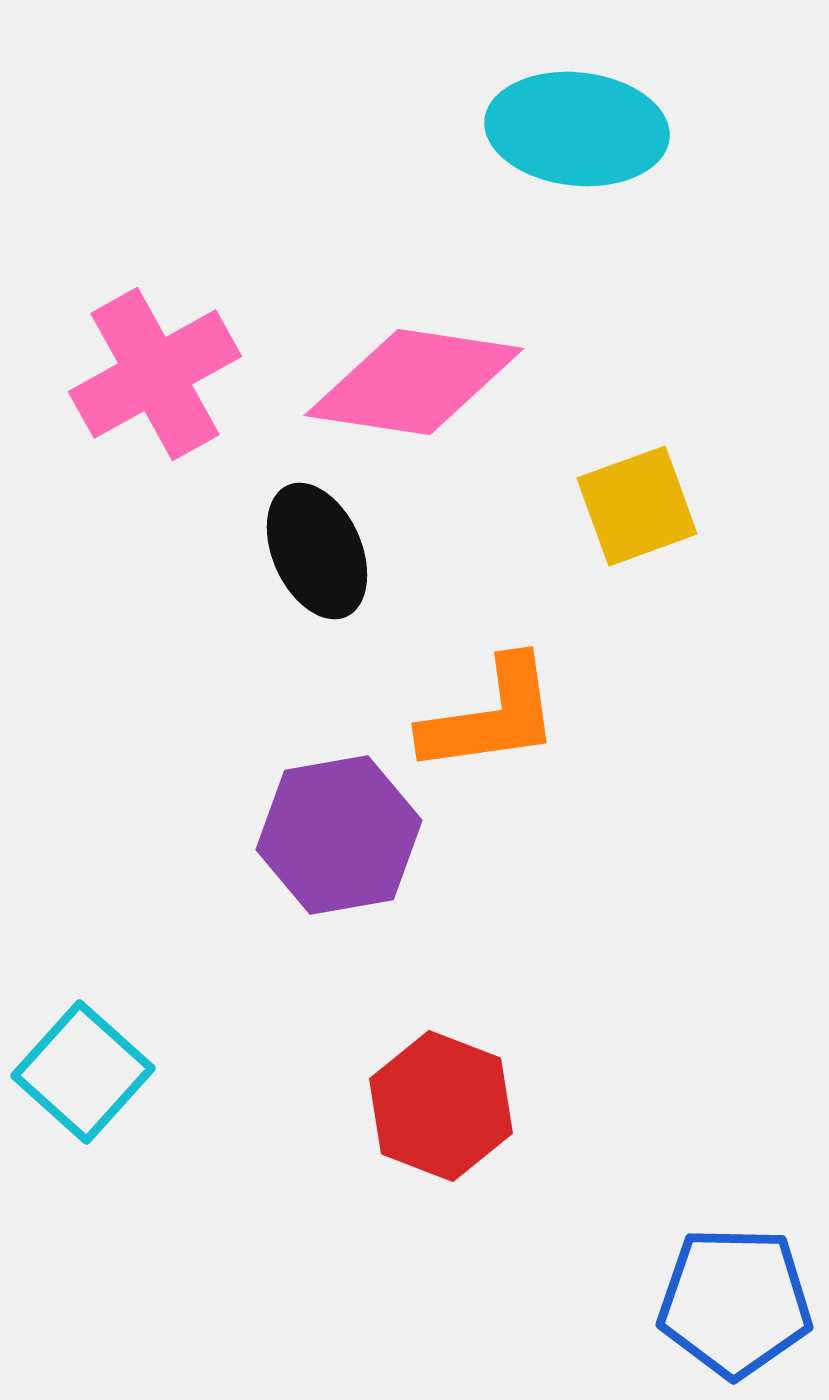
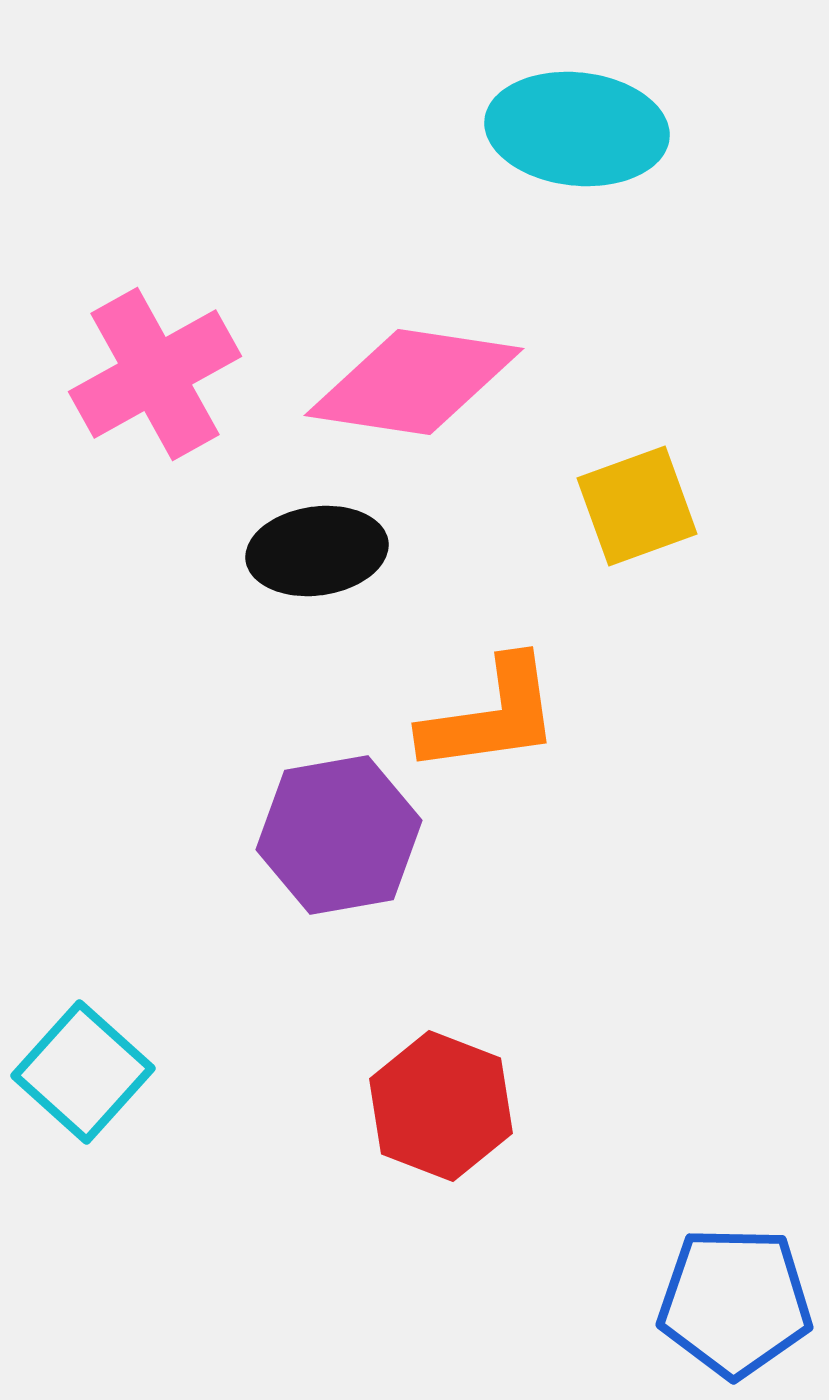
black ellipse: rotated 74 degrees counterclockwise
